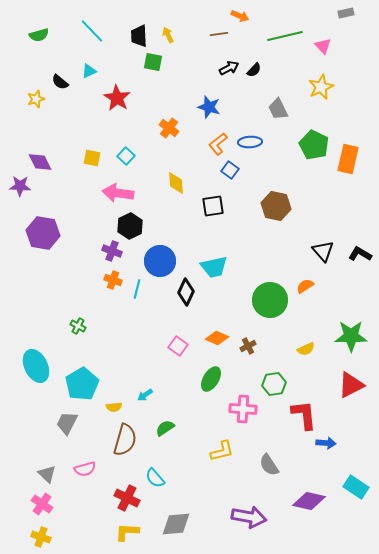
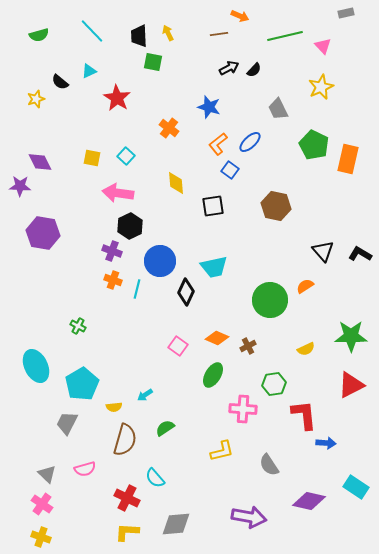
yellow arrow at (168, 35): moved 2 px up
blue ellipse at (250, 142): rotated 40 degrees counterclockwise
green ellipse at (211, 379): moved 2 px right, 4 px up
